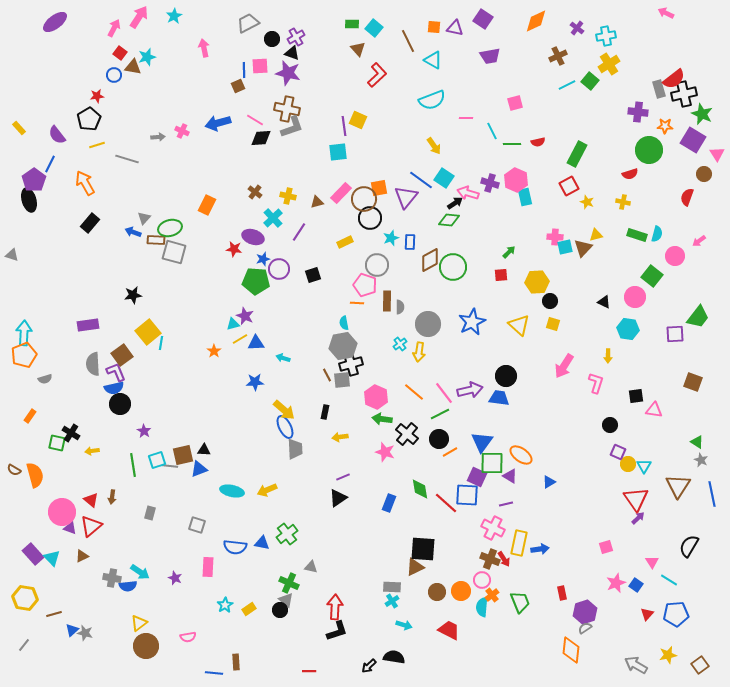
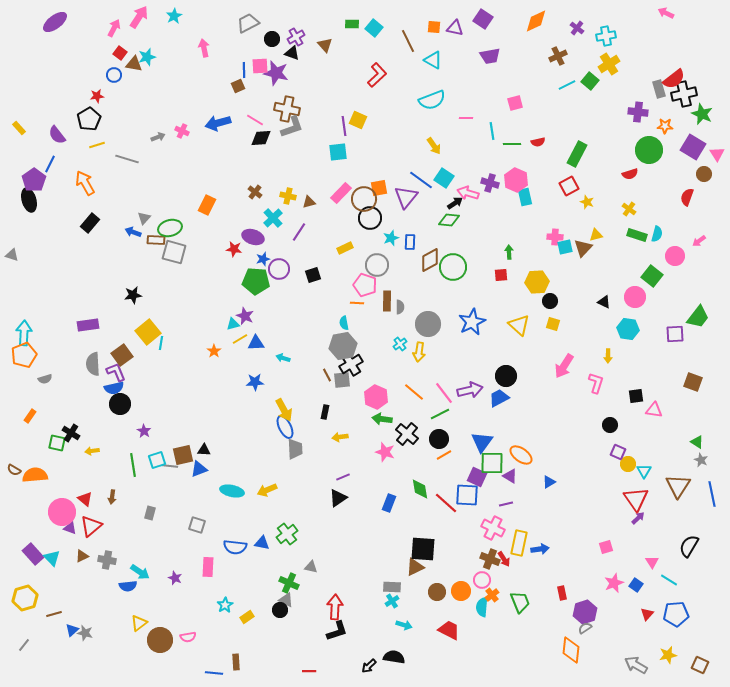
brown triangle at (358, 49): moved 33 px left, 4 px up
brown triangle at (133, 67): moved 1 px right, 3 px up
purple star at (288, 73): moved 12 px left
cyan line at (492, 131): rotated 18 degrees clockwise
gray arrow at (158, 137): rotated 16 degrees counterclockwise
purple square at (693, 140): moved 7 px down
brown triangle at (317, 202): moved 8 px left
yellow cross at (623, 202): moved 6 px right, 7 px down; rotated 24 degrees clockwise
yellow rectangle at (345, 242): moved 6 px down
green arrow at (509, 252): rotated 48 degrees counterclockwise
black cross at (351, 364): rotated 15 degrees counterclockwise
blue trapezoid at (499, 398): rotated 35 degrees counterclockwise
yellow arrow at (284, 410): rotated 20 degrees clockwise
orange line at (450, 452): moved 6 px left, 3 px down
cyan triangle at (644, 466): moved 5 px down
orange semicircle at (35, 475): rotated 80 degrees counterclockwise
red triangle at (91, 500): moved 6 px left, 1 px up
gray cross at (112, 578): moved 5 px left, 18 px up
pink star at (616, 583): moved 2 px left
yellow hexagon at (25, 598): rotated 25 degrees counterclockwise
gray triangle at (286, 600): rotated 14 degrees counterclockwise
yellow rectangle at (249, 609): moved 2 px left, 8 px down
brown circle at (146, 646): moved 14 px right, 6 px up
brown square at (700, 665): rotated 30 degrees counterclockwise
